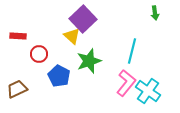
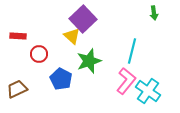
green arrow: moved 1 px left
blue pentagon: moved 2 px right, 3 px down
pink L-shape: moved 2 px up
